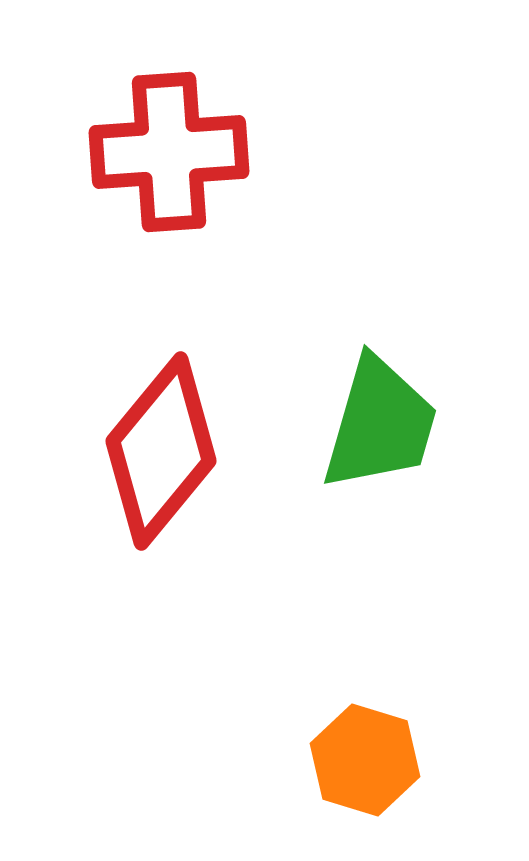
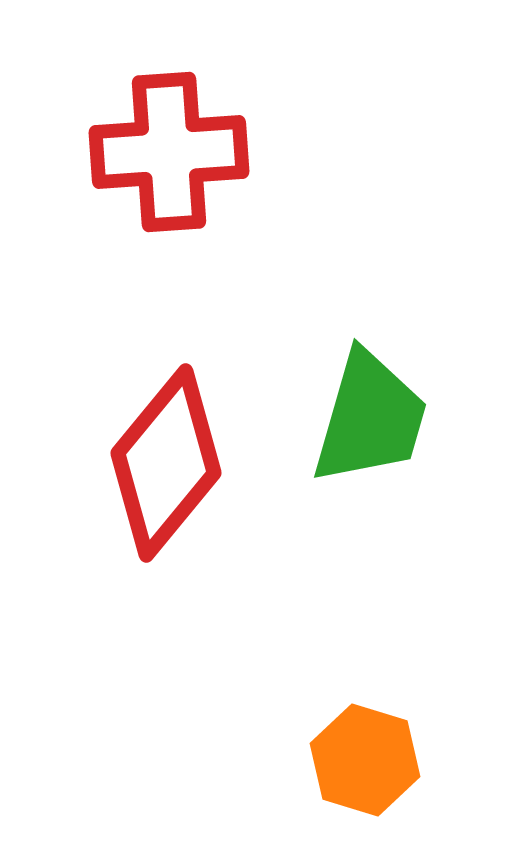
green trapezoid: moved 10 px left, 6 px up
red diamond: moved 5 px right, 12 px down
